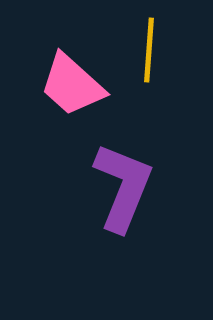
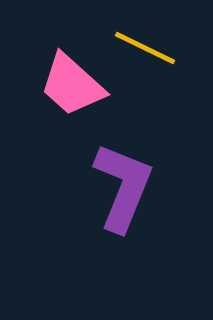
yellow line: moved 4 px left, 2 px up; rotated 68 degrees counterclockwise
